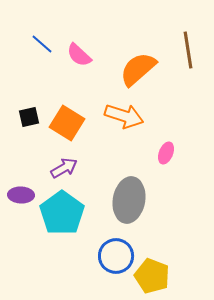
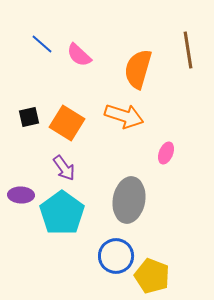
orange semicircle: rotated 33 degrees counterclockwise
purple arrow: rotated 84 degrees clockwise
